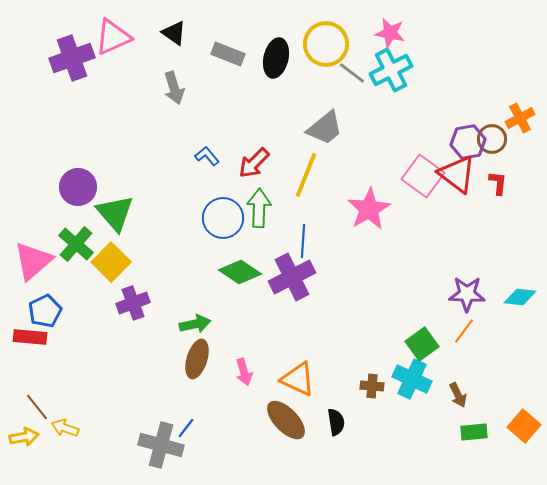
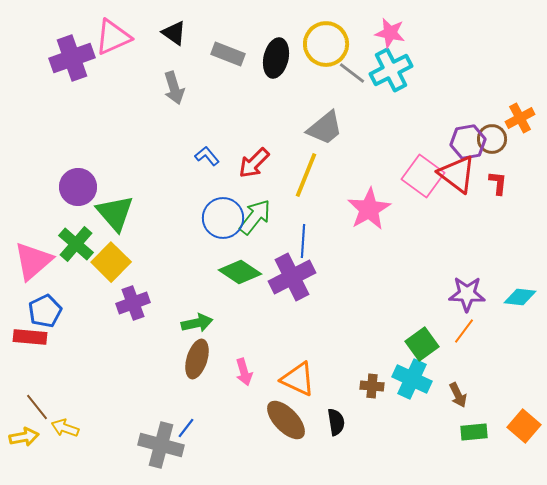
green arrow at (259, 208): moved 4 px left, 9 px down; rotated 36 degrees clockwise
green arrow at (195, 324): moved 2 px right, 1 px up
